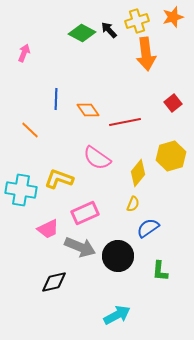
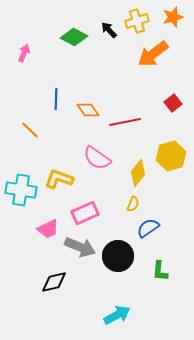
green diamond: moved 8 px left, 4 px down
orange arrow: moved 7 px right; rotated 60 degrees clockwise
